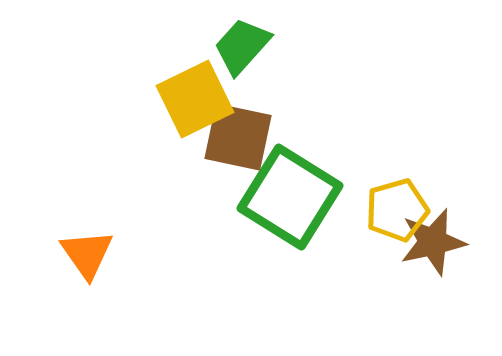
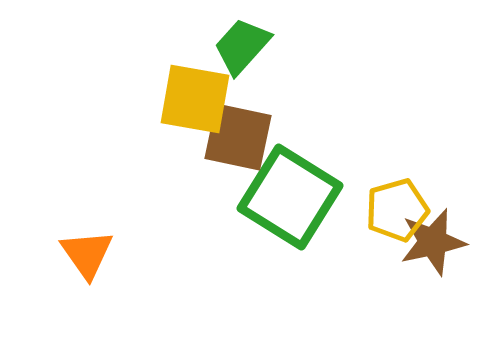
yellow square: rotated 36 degrees clockwise
